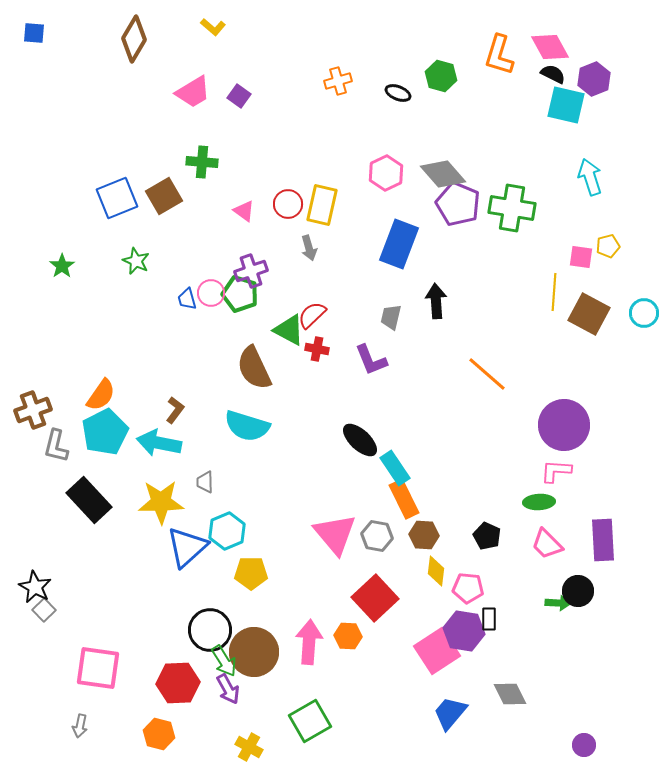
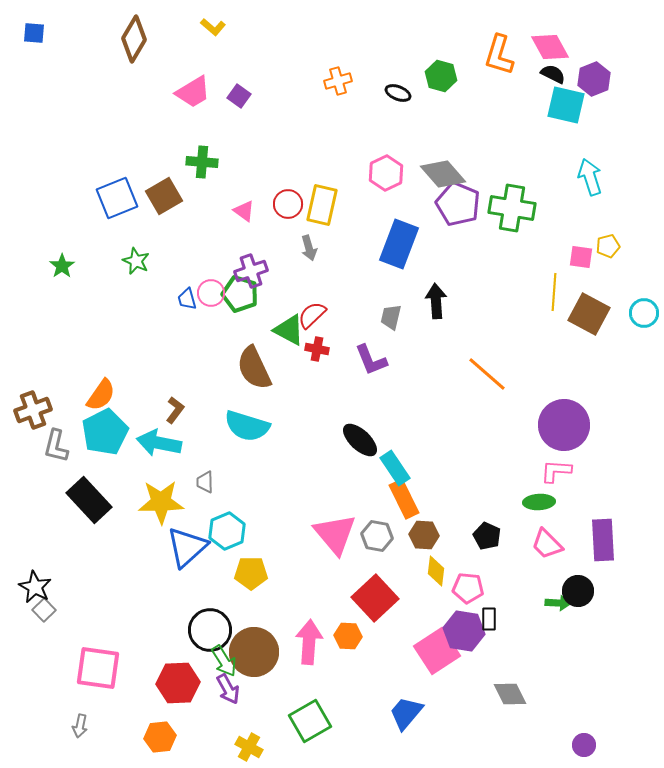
blue trapezoid at (450, 713): moved 44 px left
orange hexagon at (159, 734): moved 1 px right, 3 px down; rotated 20 degrees counterclockwise
